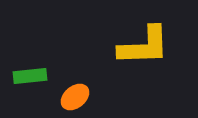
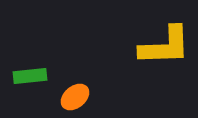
yellow L-shape: moved 21 px right
